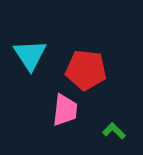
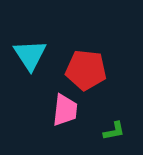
green L-shape: rotated 125 degrees clockwise
